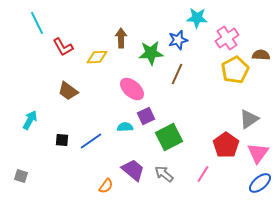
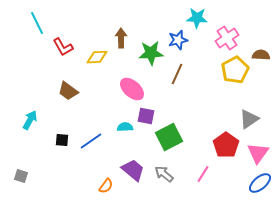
purple square: rotated 36 degrees clockwise
